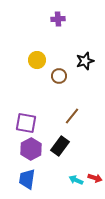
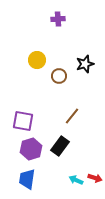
black star: moved 3 px down
purple square: moved 3 px left, 2 px up
purple hexagon: rotated 10 degrees clockwise
